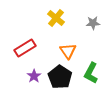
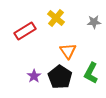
gray star: moved 1 px right, 1 px up
red rectangle: moved 17 px up
